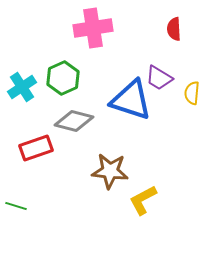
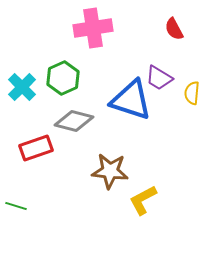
red semicircle: rotated 25 degrees counterclockwise
cyan cross: rotated 12 degrees counterclockwise
